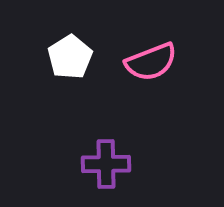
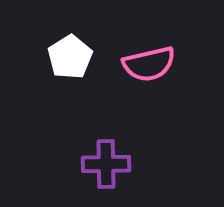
pink semicircle: moved 2 px left, 2 px down; rotated 8 degrees clockwise
